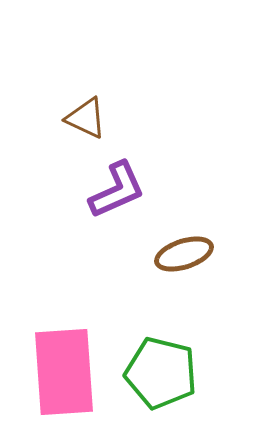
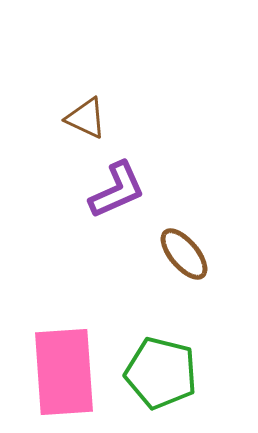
brown ellipse: rotated 68 degrees clockwise
